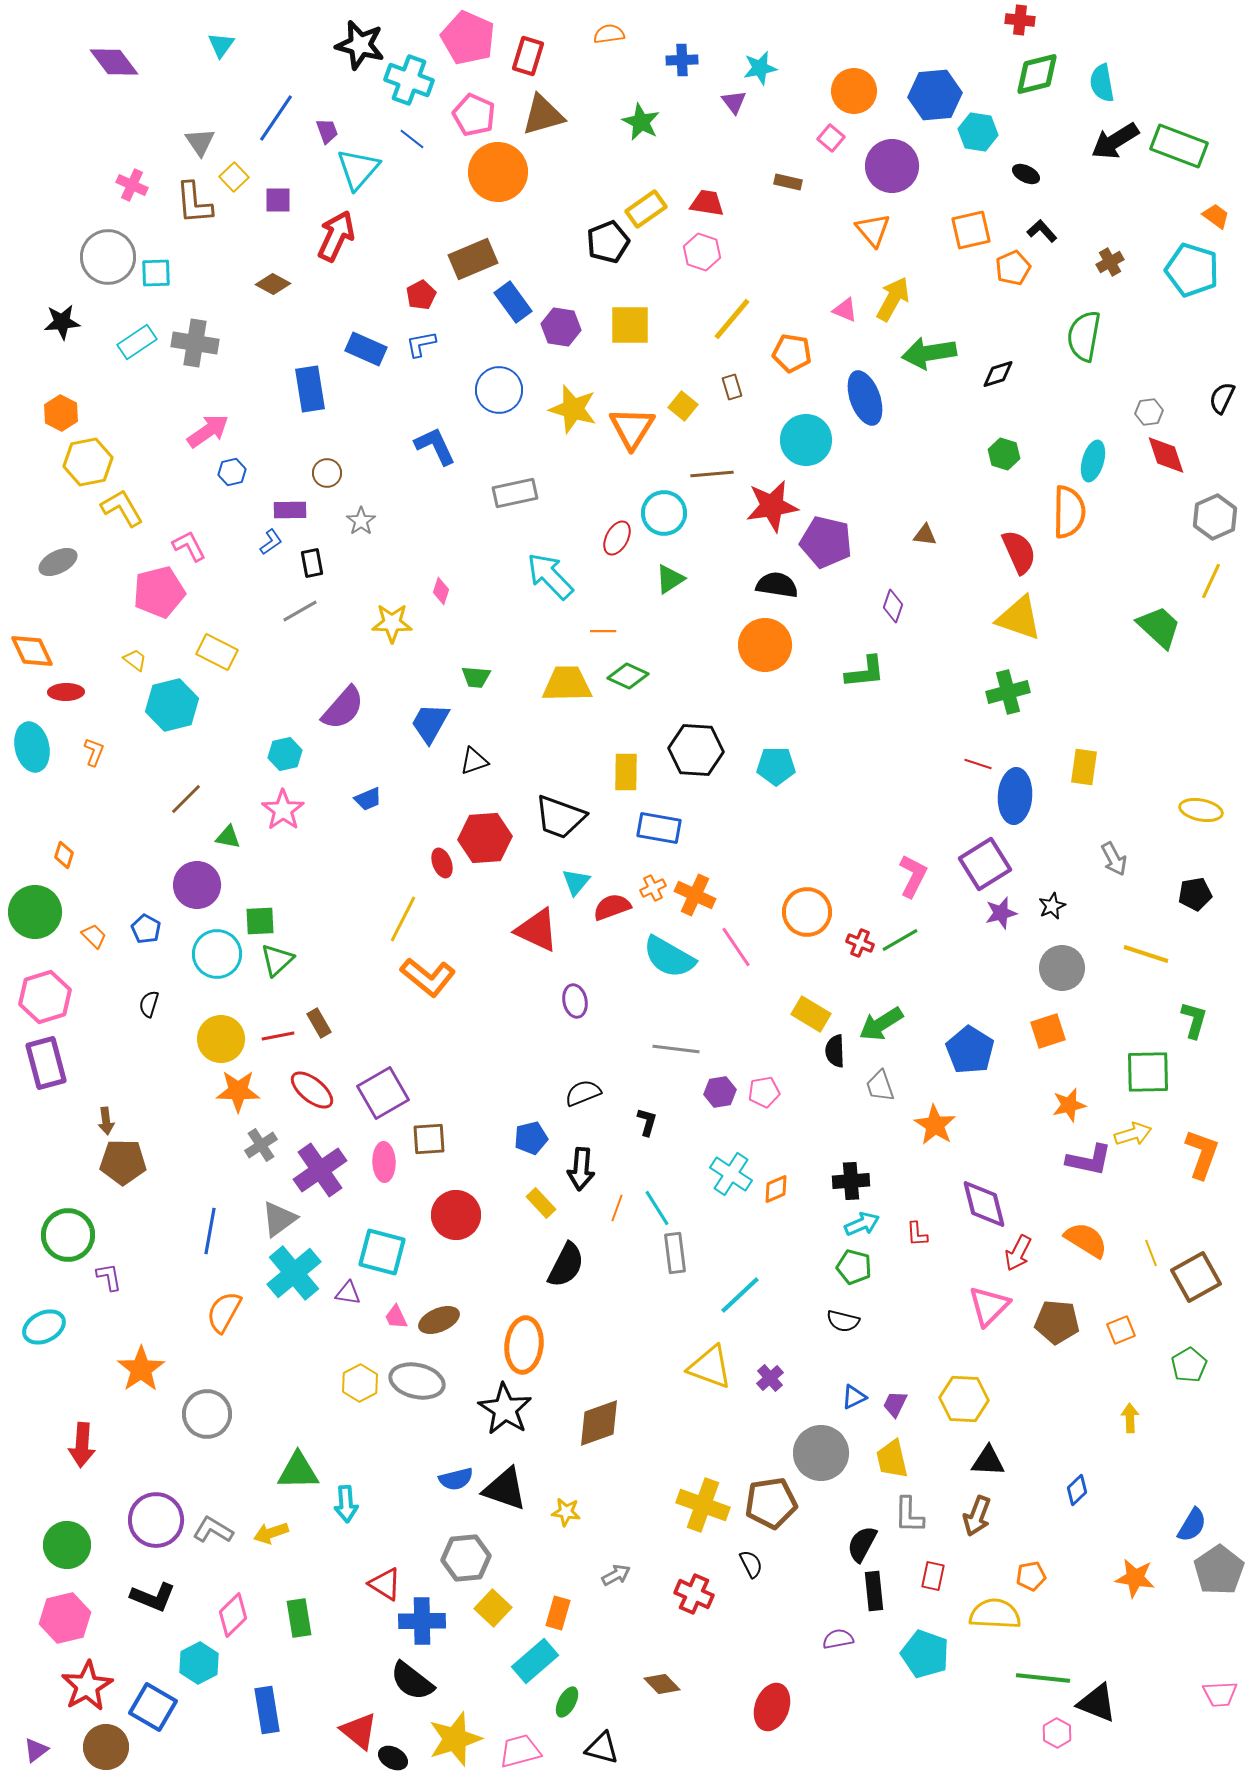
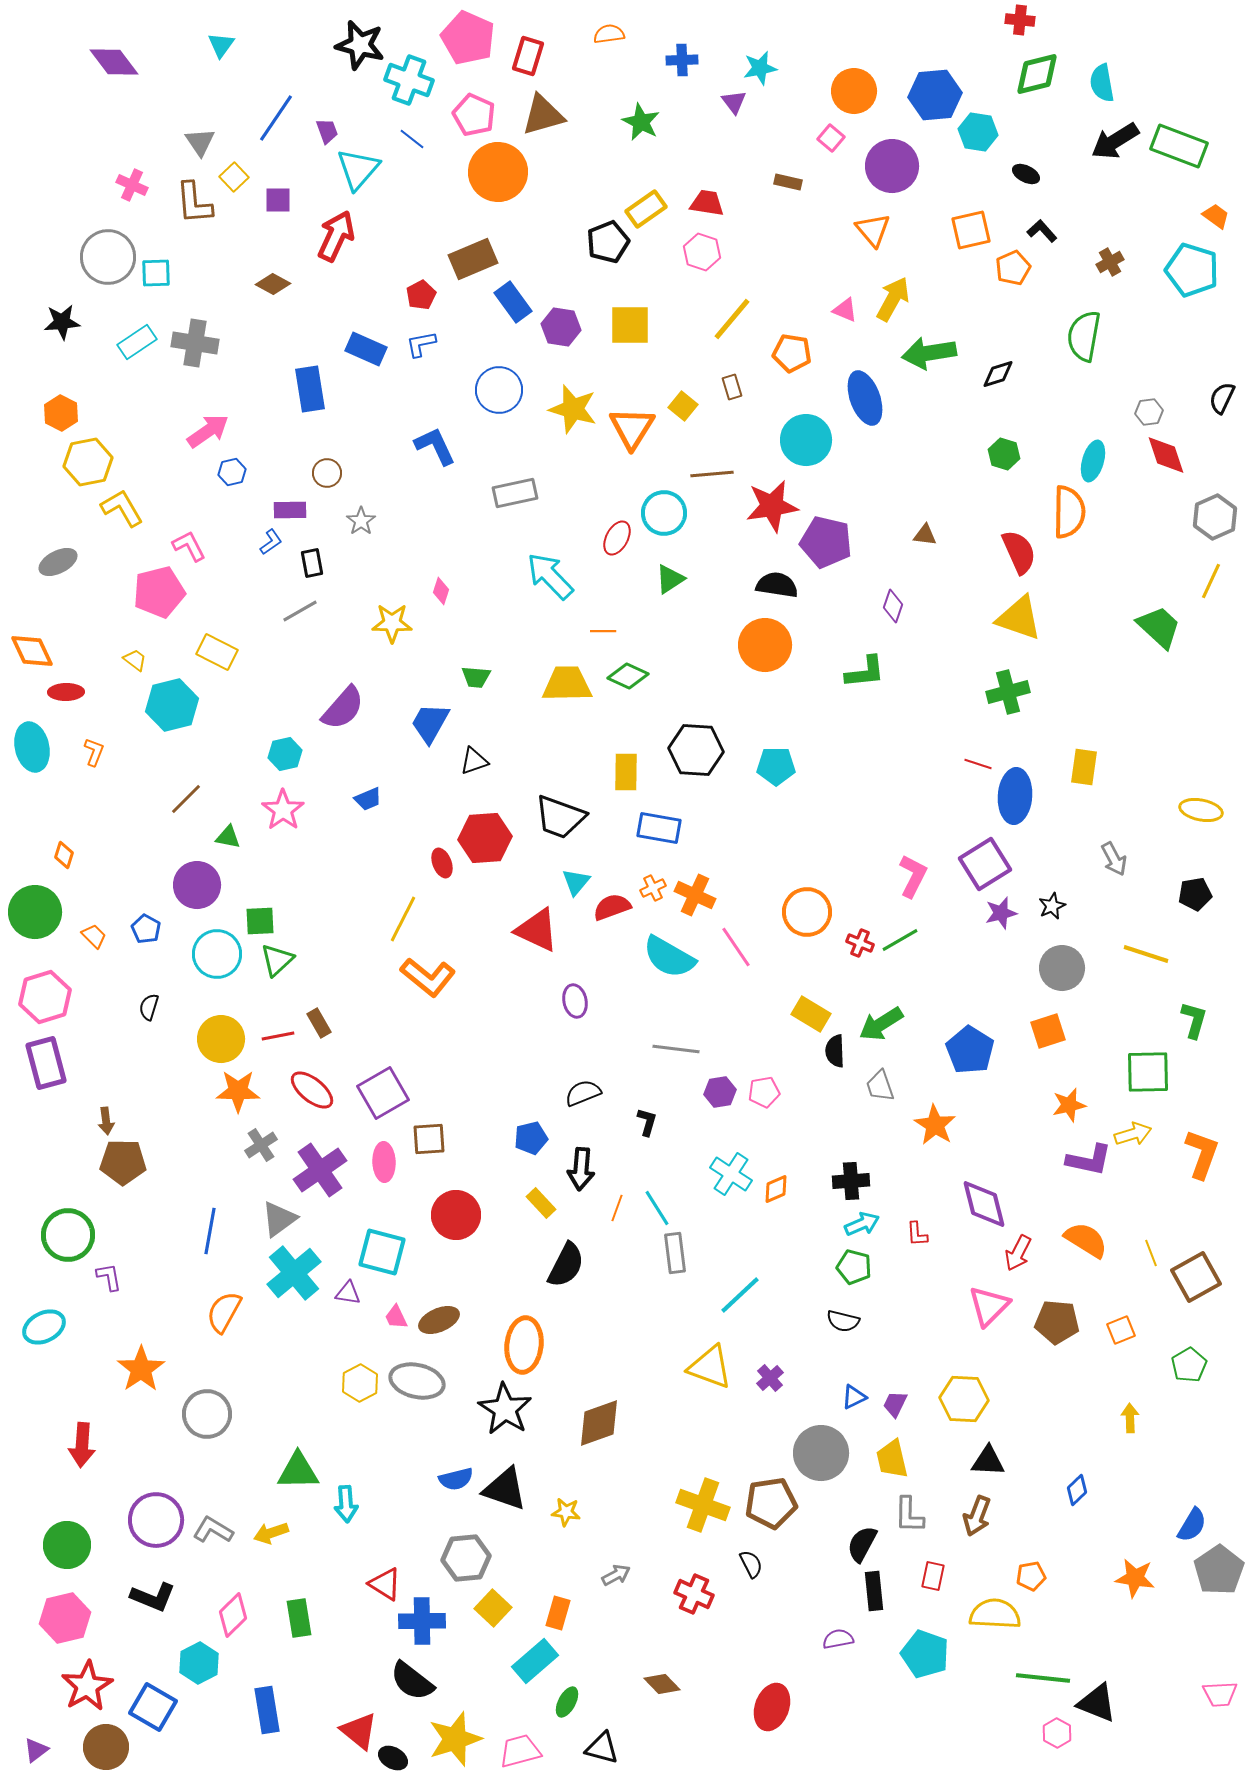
black semicircle at (149, 1004): moved 3 px down
